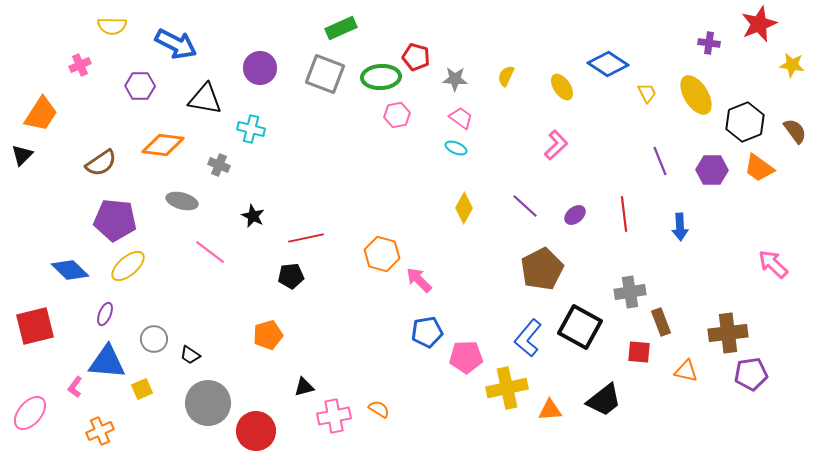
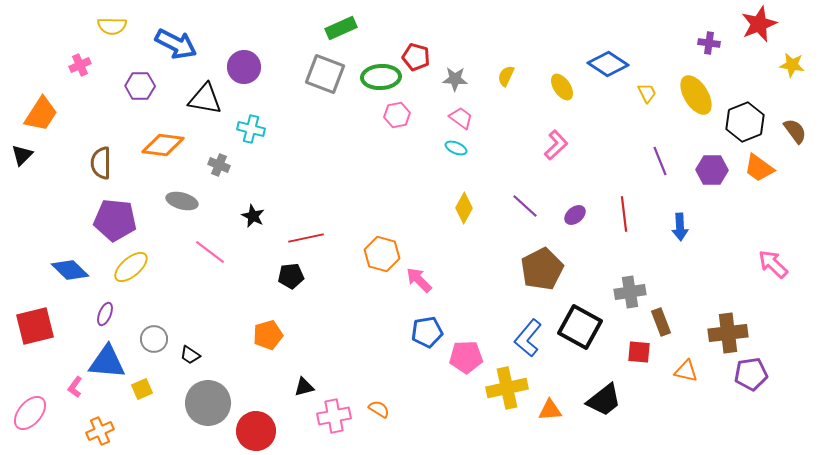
purple circle at (260, 68): moved 16 px left, 1 px up
brown semicircle at (101, 163): rotated 124 degrees clockwise
yellow ellipse at (128, 266): moved 3 px right, 1 px down
